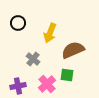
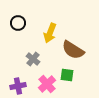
brown semicircle: rotated 125 degrees counterclockwise
